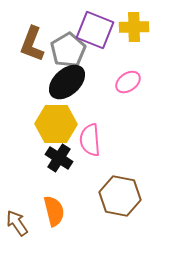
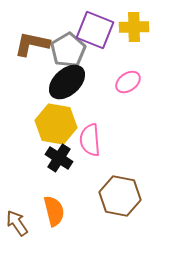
brown L-shape: rotated 81 degrees clockwise
yellow hexagon: rotated 9 degrees clockwise
